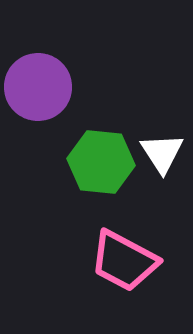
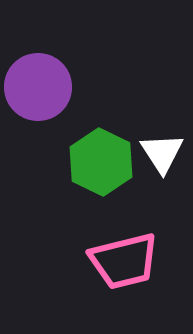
green hexagon: rotated 20 degrees clockwise
pink trapezoid: rotated 42 degrees counterclockwise
